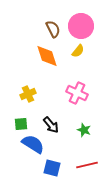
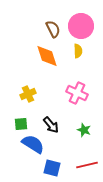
yellow semicircle: rotated 40 degrees counterclockwise
